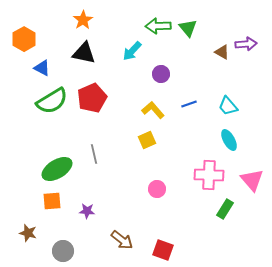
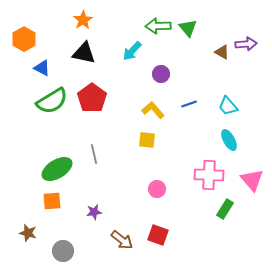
red pentagon: rotated 12 degrees counterclockwise
yellow square: rotated 30 degrees clockwise
purple star: moved 7 px right, 1 px down; rotated 14 degrees counterclockwise
red square: moved 5 px left, 15 px up
